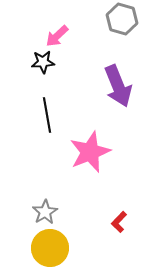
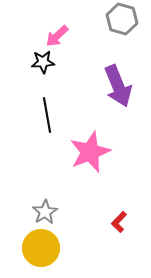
yellow circle: moved 9 px left
